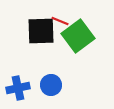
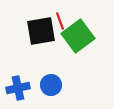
red line: rotated 48 degrees clockwise
black square: rotated 8 degrees counterclockwise
